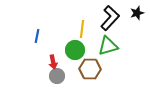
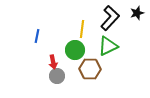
green triangle: rotated 10 degrees counterclockwise
